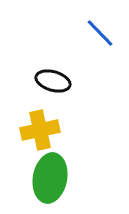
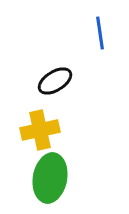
blue line: rotated 36 degrees clockwise
black ellipse: moved 2 px right; rotated 48 degrees counterclockwise
